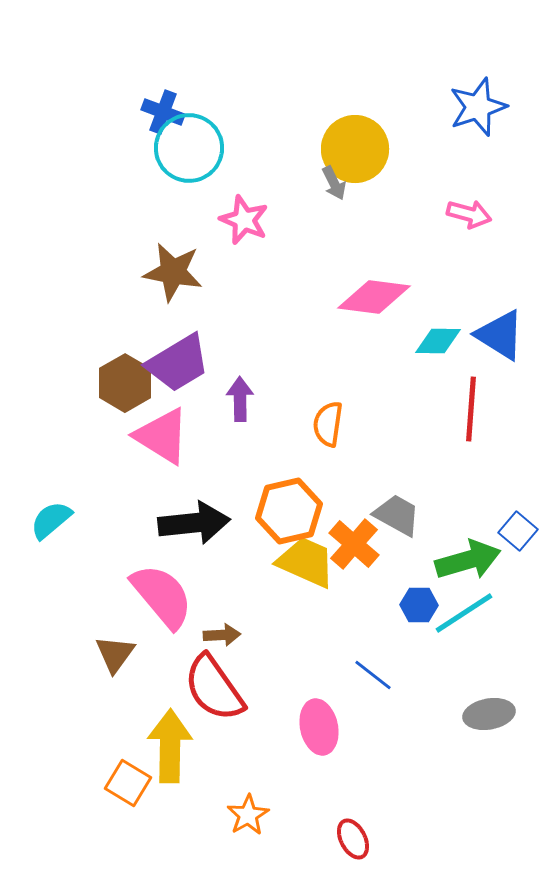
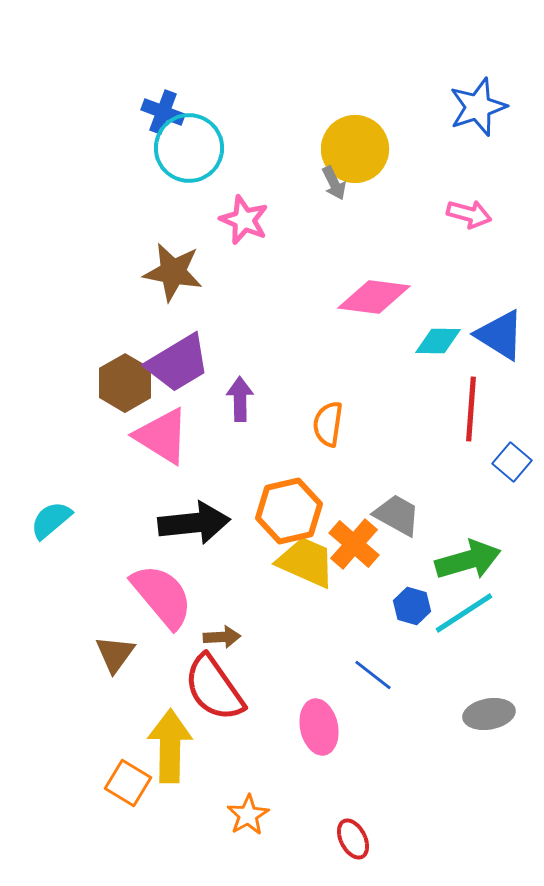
blue square: moved 6 px left, 69 px up
blue hexagon: moved 7 px left, 1 px down; rotated 15 degrees clockwise
brown arrow: moved 2 px down
